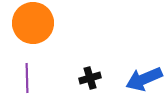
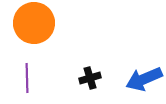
orange circle: moved 1 px right
